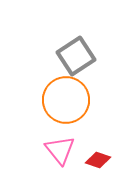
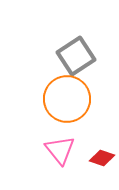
orange circle: moved 1 px right, 1 px up
red diamond: moved 4 px right, 2 px up
